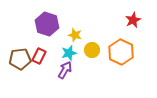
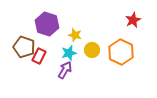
brown pentagon: moved 4 px right, 12 px up; rotated 25 degrees clockwise
